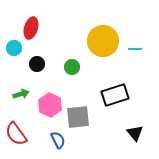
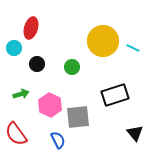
cyan line: moved 2 px left, 1 px up; rotated 24 degrees clockwise
